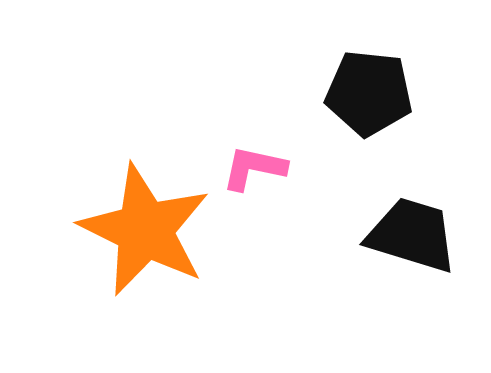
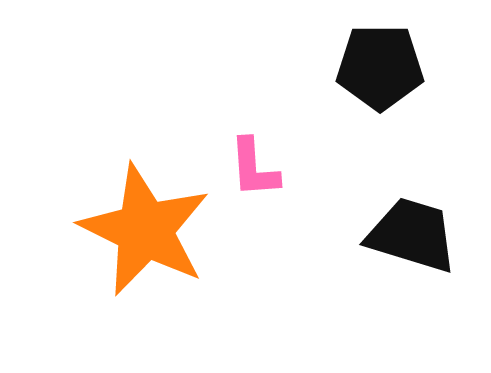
black pentagon: moved 11 px right, 26 px up; rotated 6 degrees counterclockwise
pink L-shape: rotated 106 degrees counterclockwise
